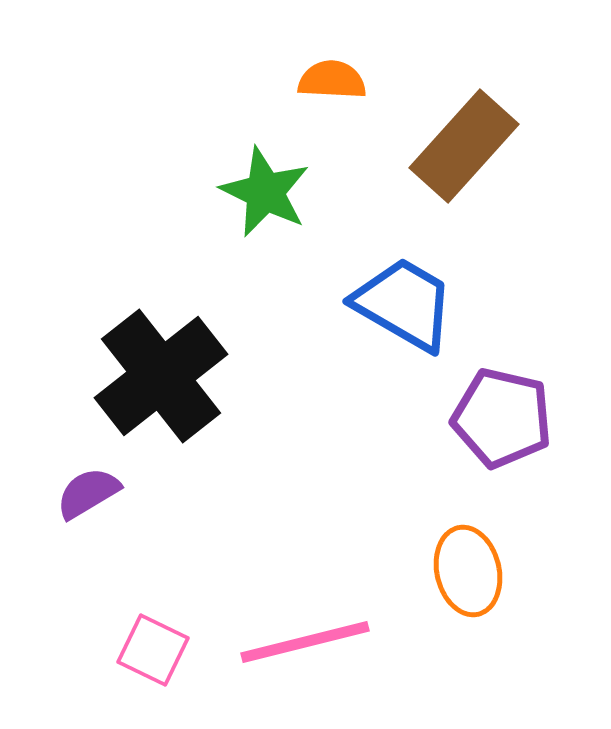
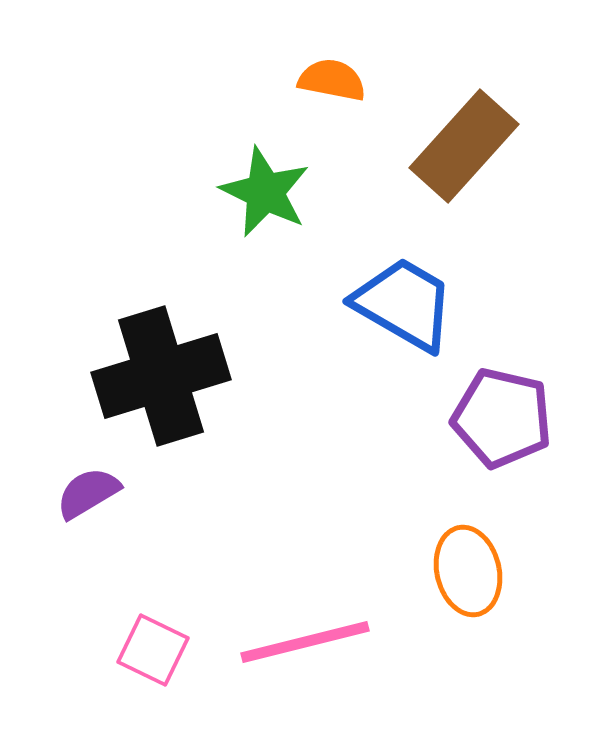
orange semicircle: rotated 8 degrees clockwise
black cross: rotated 21 degrees clockwise
